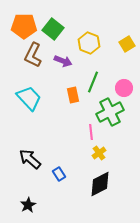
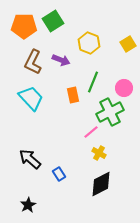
green square: moved 8 px up; rotated 20 degrees clockwise
yellow square: moved 1 px right
brown L-shape: moved 7 px down
purple arrow: moved 2 px left, 1 px up
cyan trapezoid: moved 2 px right
pink line: rotated 56 degrees clockwise
yellow cross: rotated 24 degrees counterclockwise
black diamond: moved 1 px right
